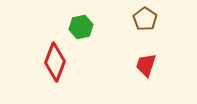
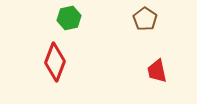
green hexagon: moved 12 px left, 9 px up
red trapezoid: moved 11 px right, 6 px down; rotated 30 degrees counterclockwise
